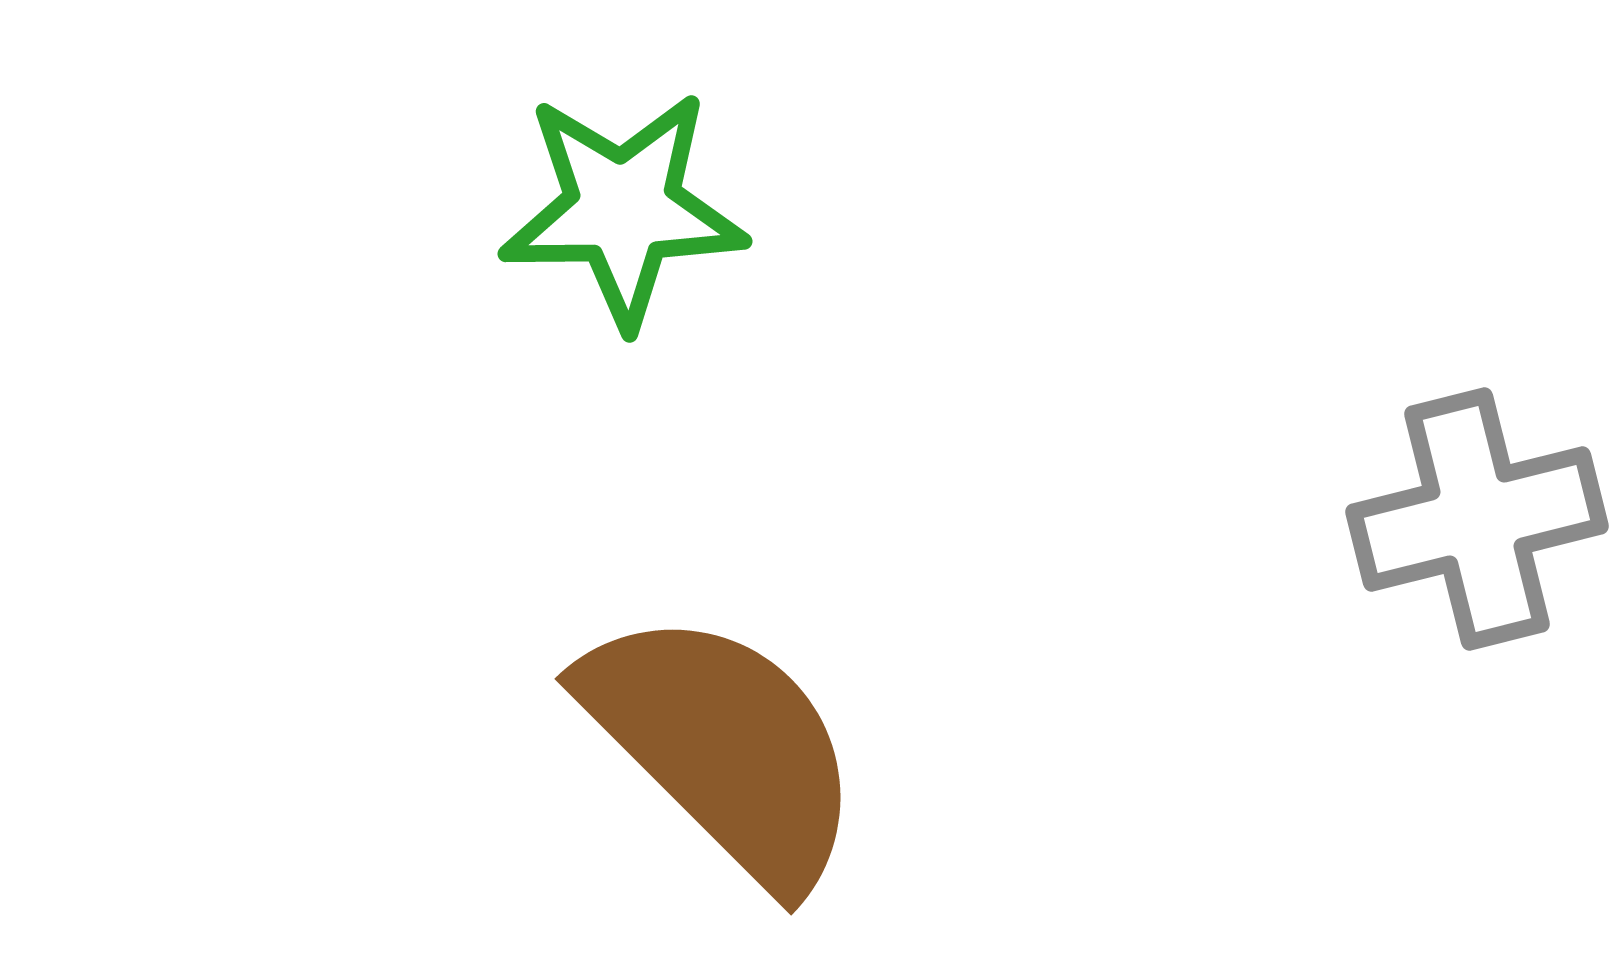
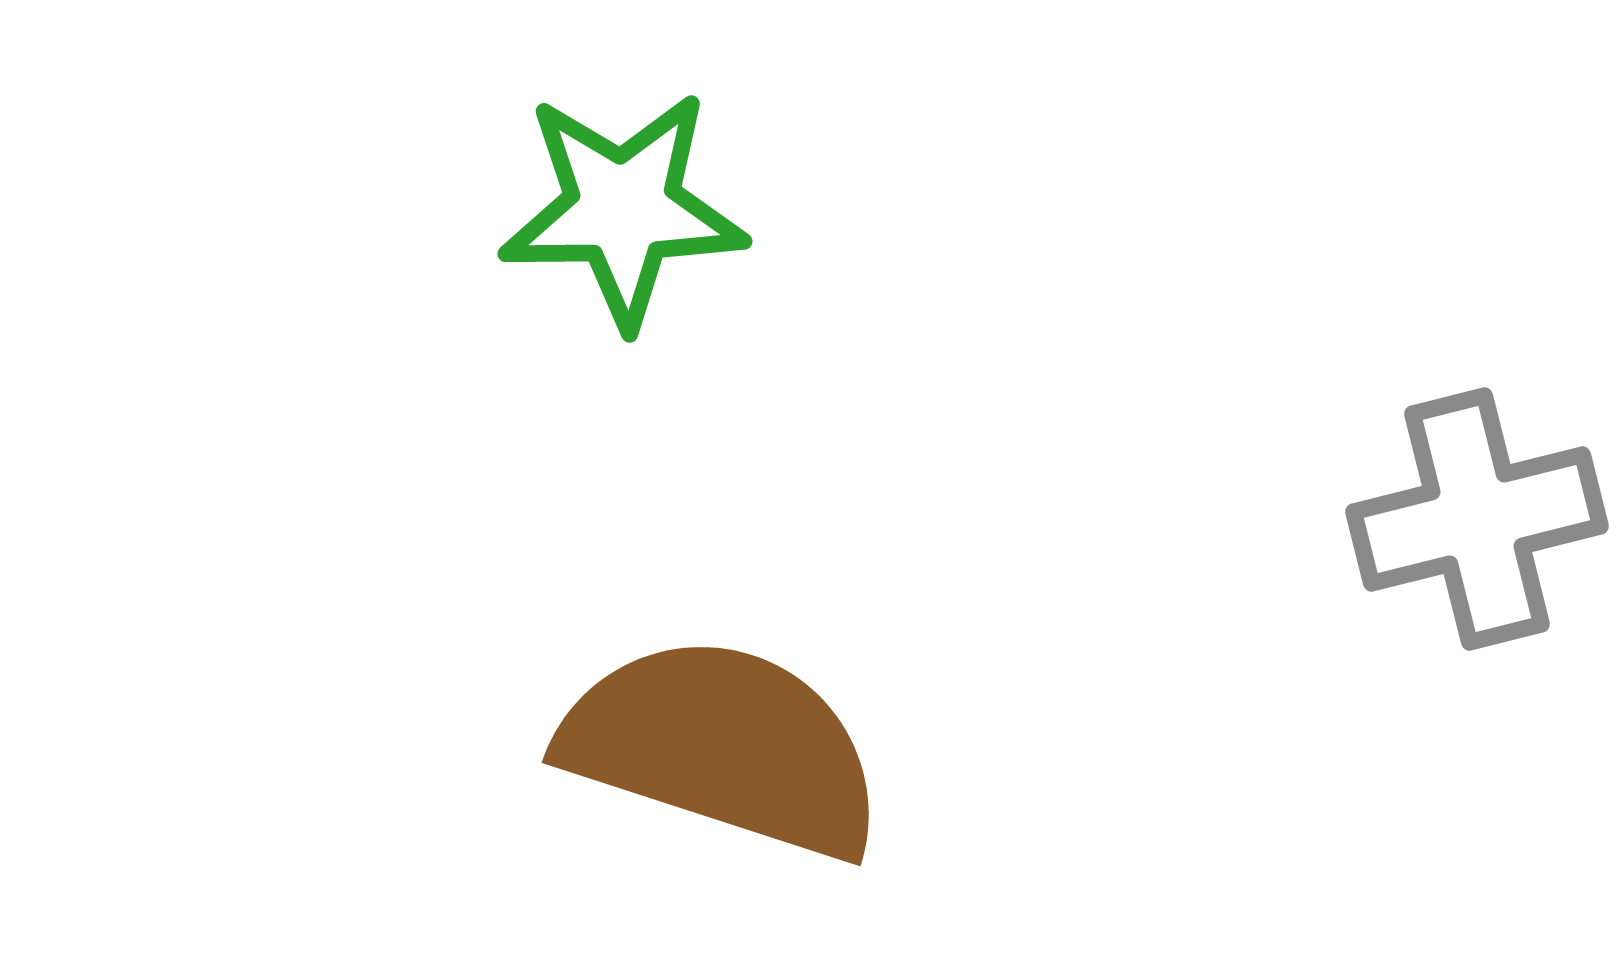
brown semicircle: rotated 27 degrees counterclockwise
